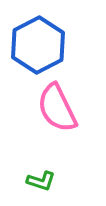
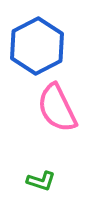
blue hexagon: moved 1 px left, 1 px down
